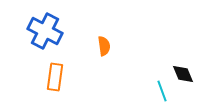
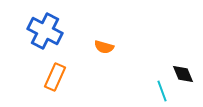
orange semicircle: moved 1 px down; rotated 114 degrees clockwise
orange rectangle: rotated 16 degrees clockwise
